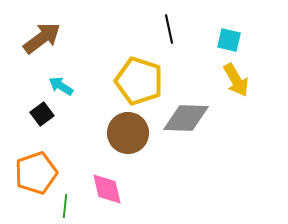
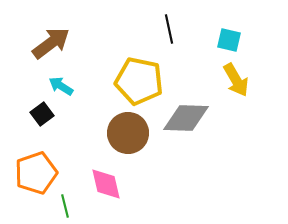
brown arrow: moved 9 px right, 5 px down
yellow pentagon: rotated 6 degrees counterclockwise
pink diamond: moved 1 px left, 5 px up
green line: rotated 20 degrees counterclockwise
